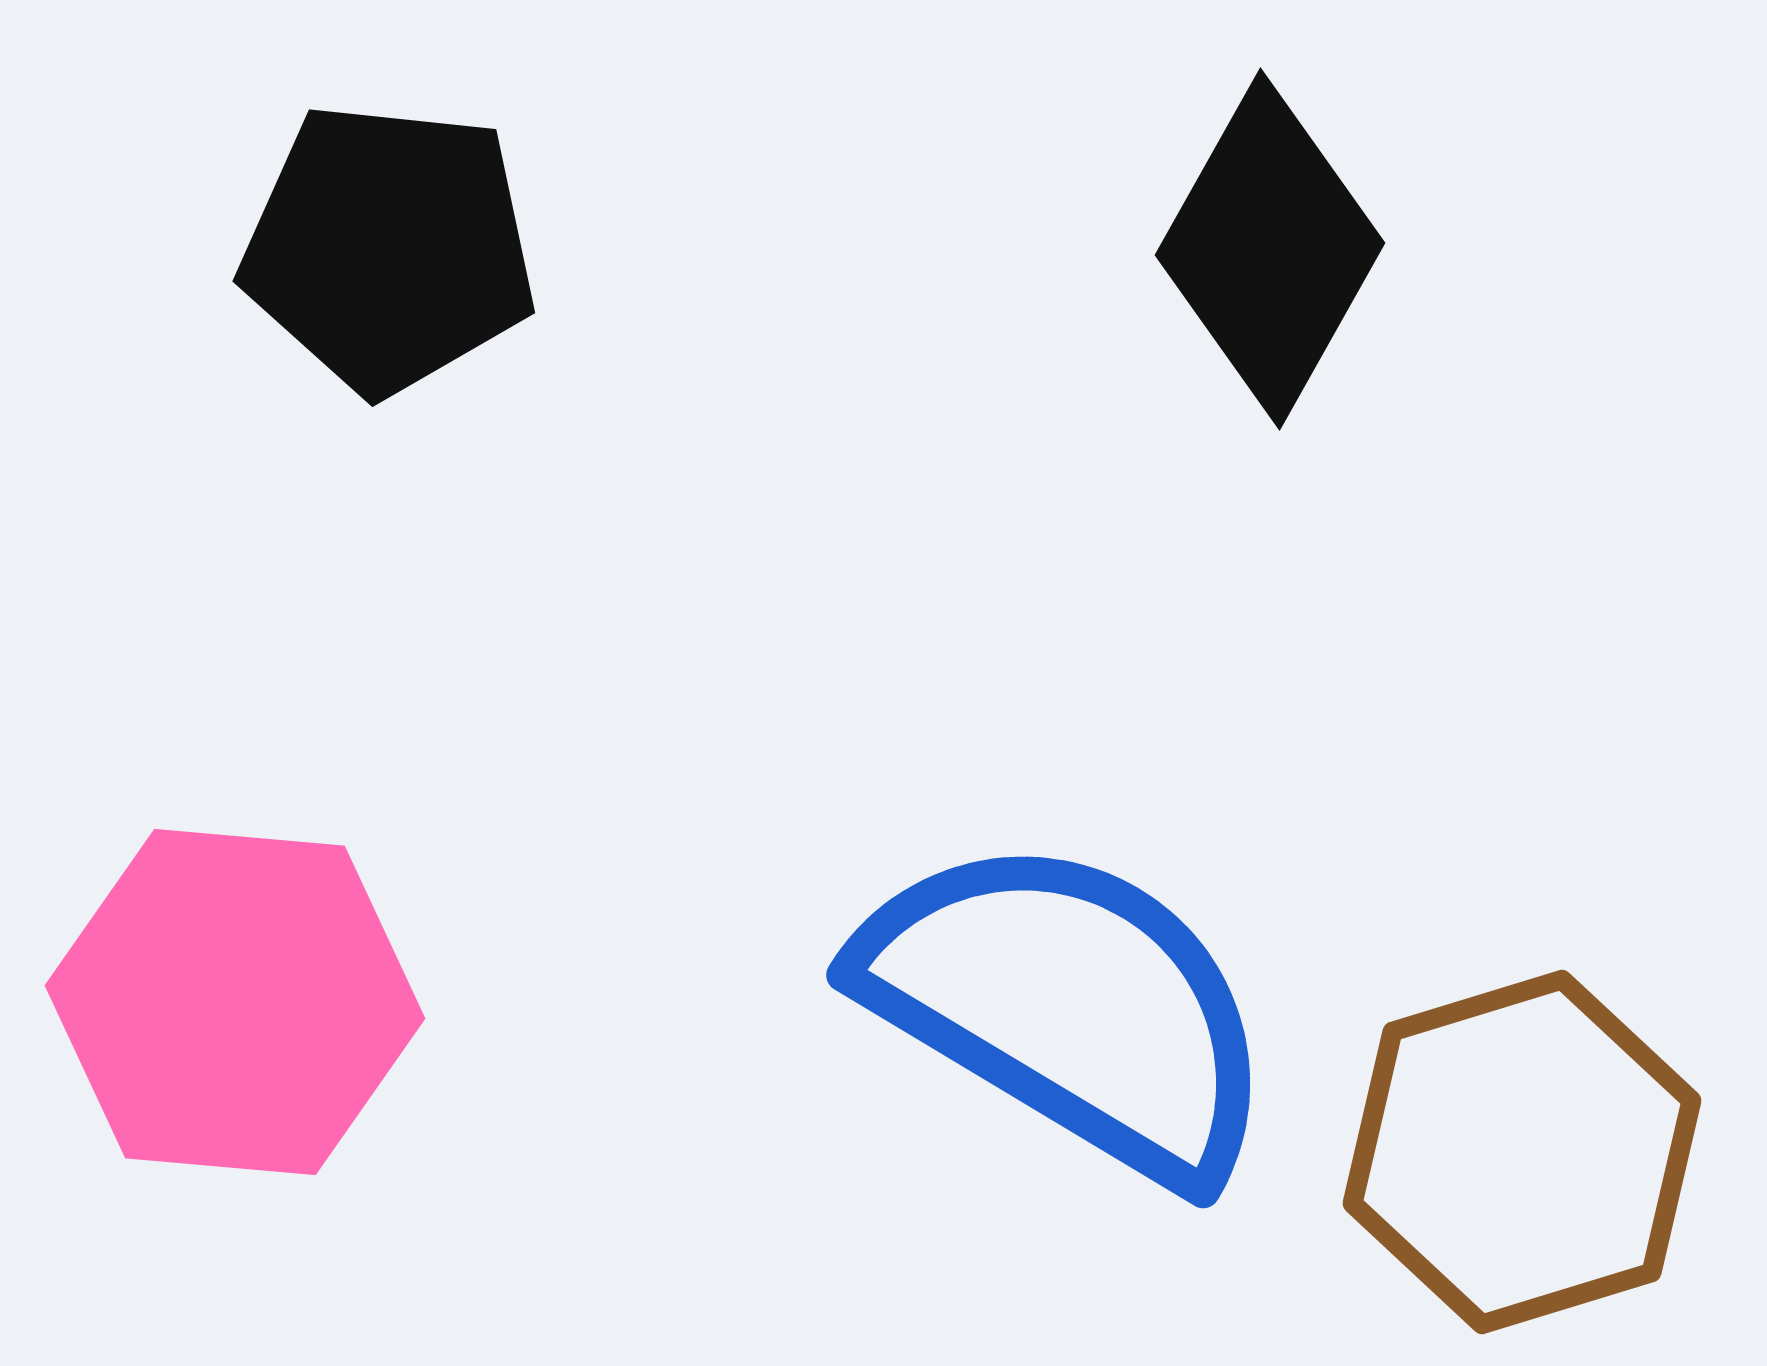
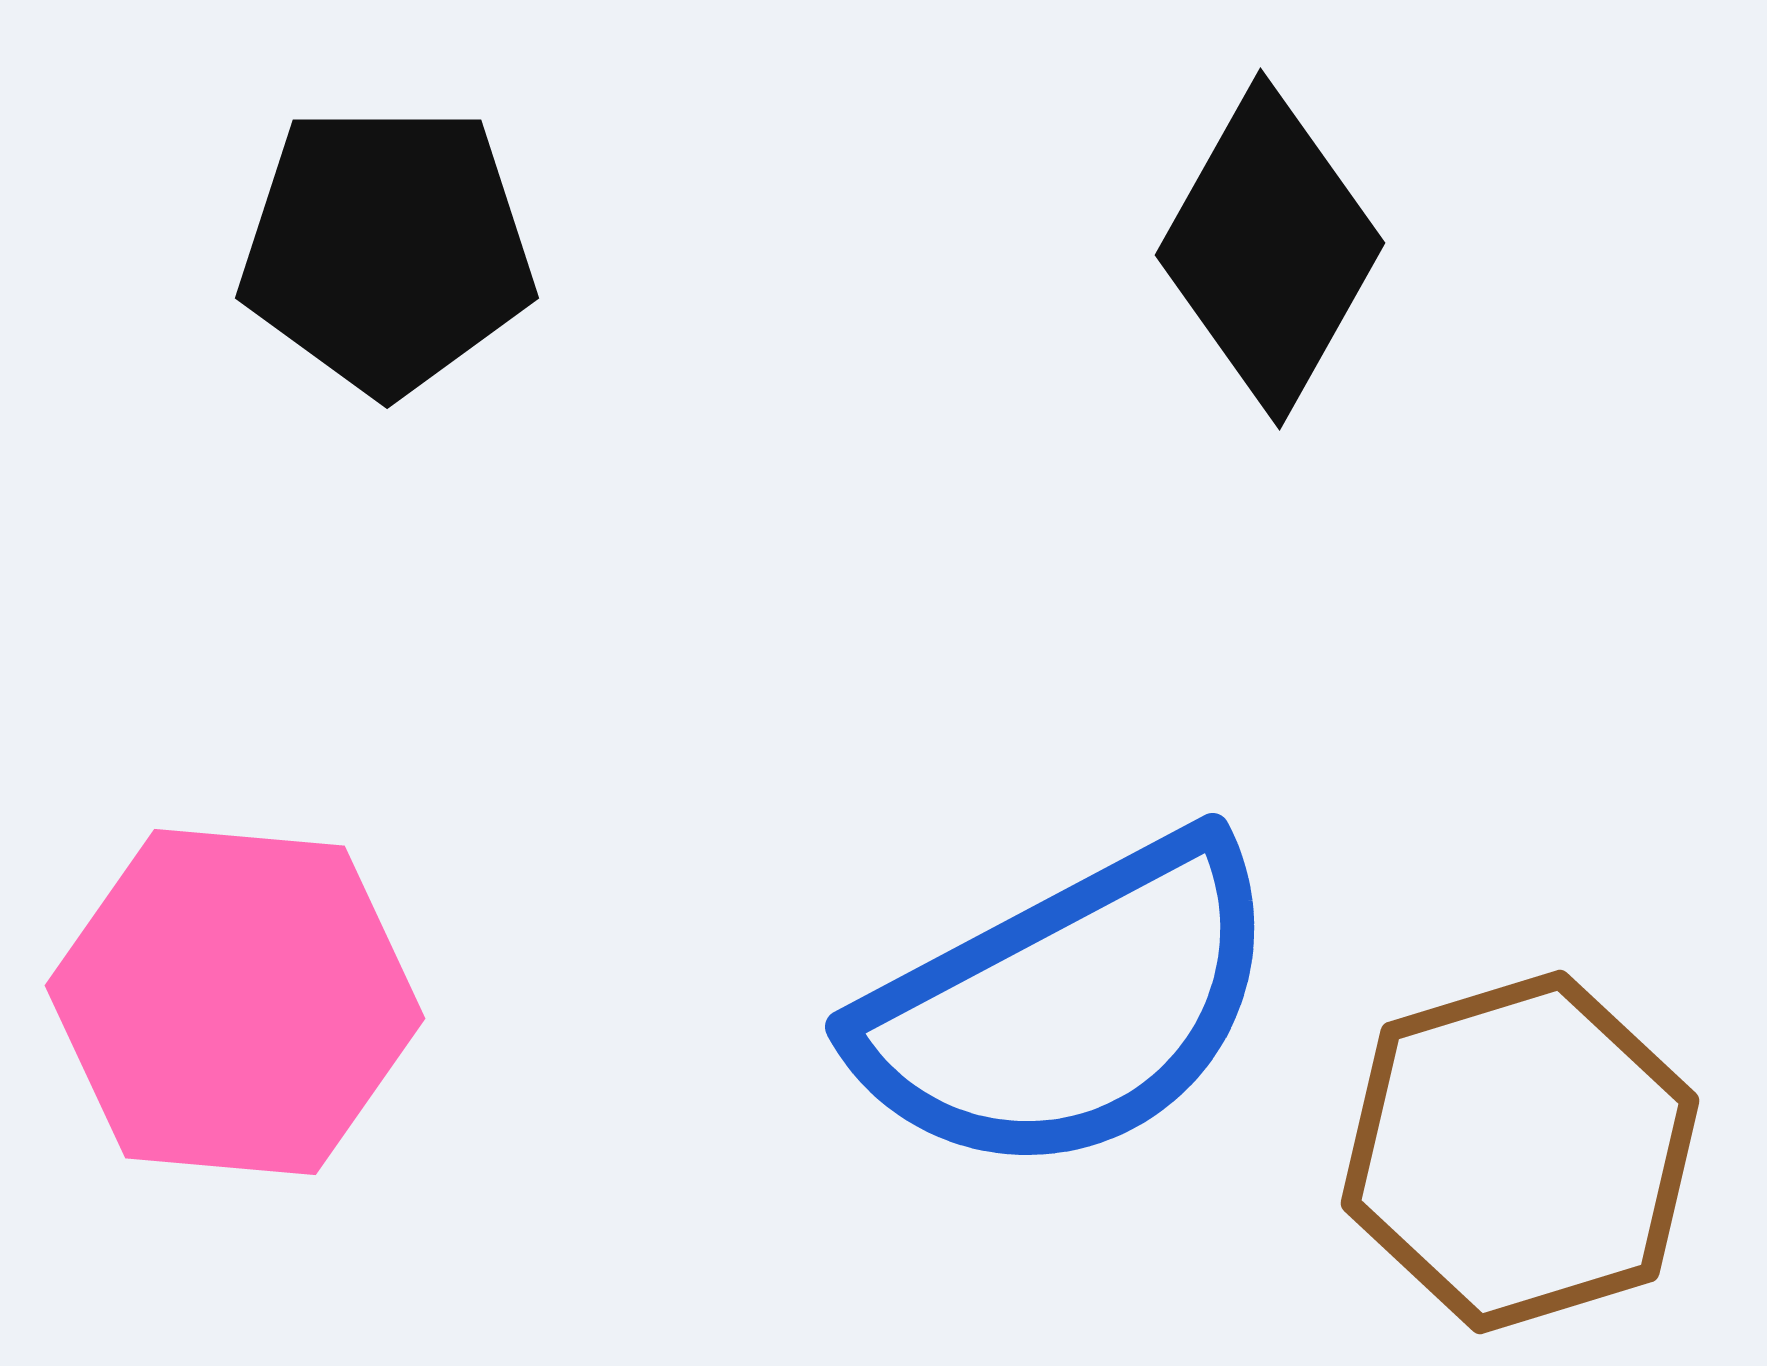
black pentagon: moved 2 px left, 1 px down; rotated 6 degrees counterclockwise
blue semicircle: rotated 121 degrees clockwise
brown hexagon: moved 2 px left
